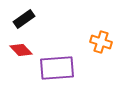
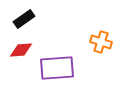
red diamond: rotated 50 degrees counterclockwise
